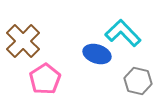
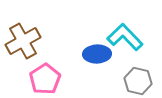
cyan L-shape: moved 2 px right, 4 px down
brown cross: rotated 16 degrees clockwise
blue ellipse: rotated 20 degrees counterclockwise
